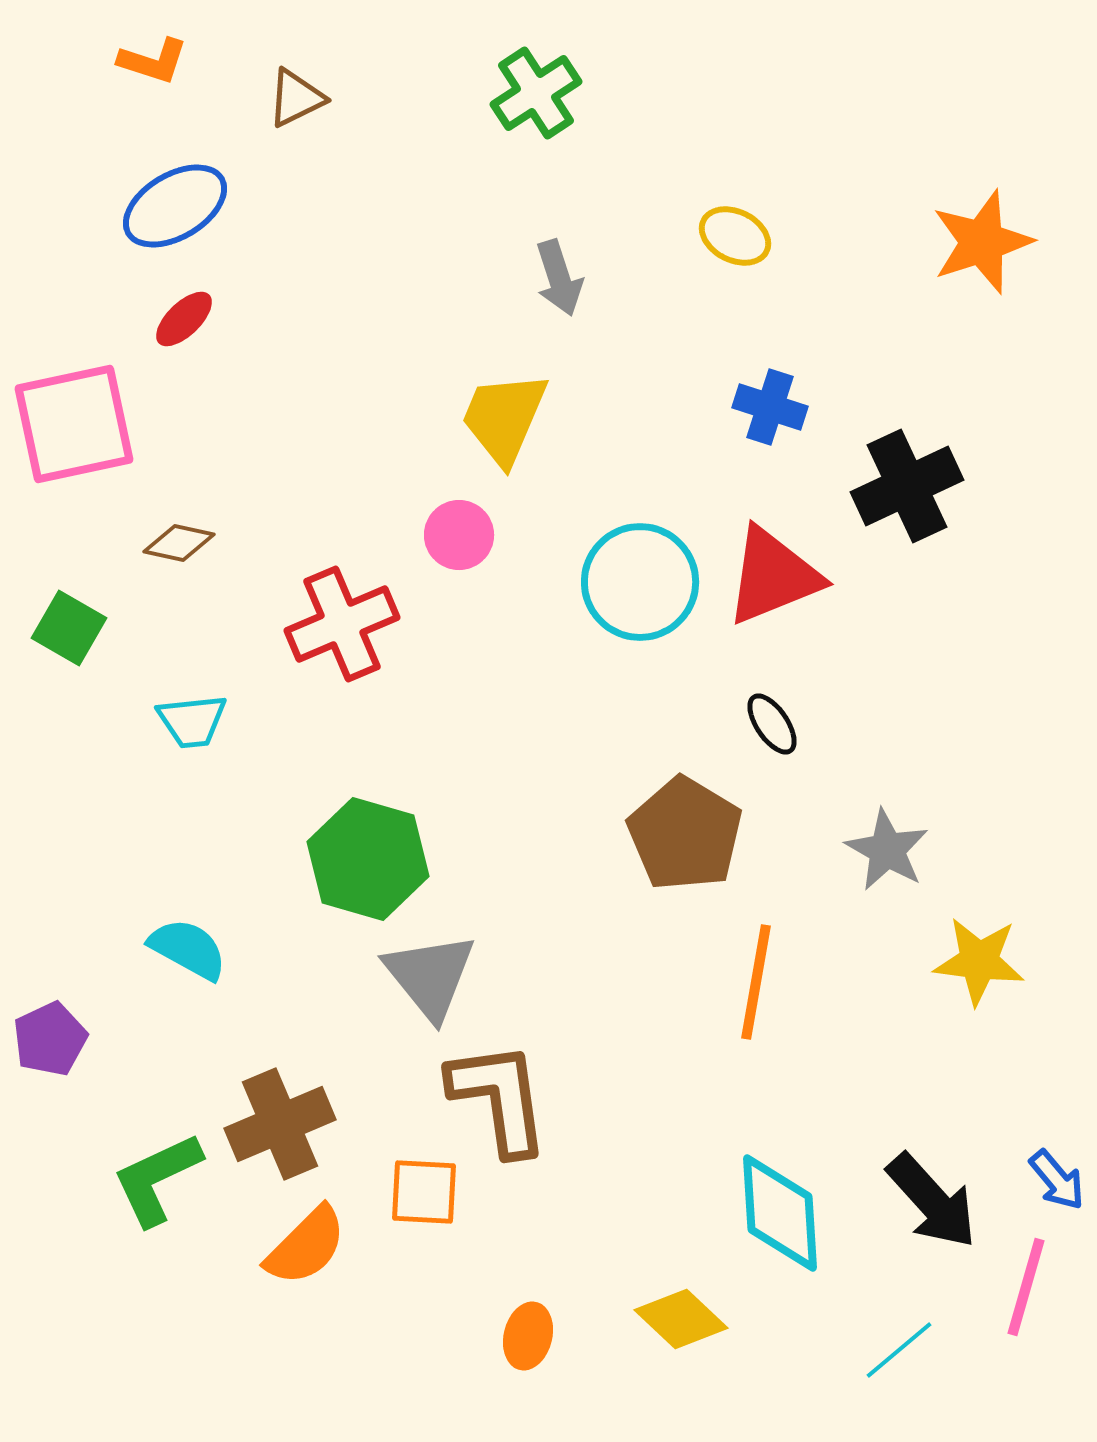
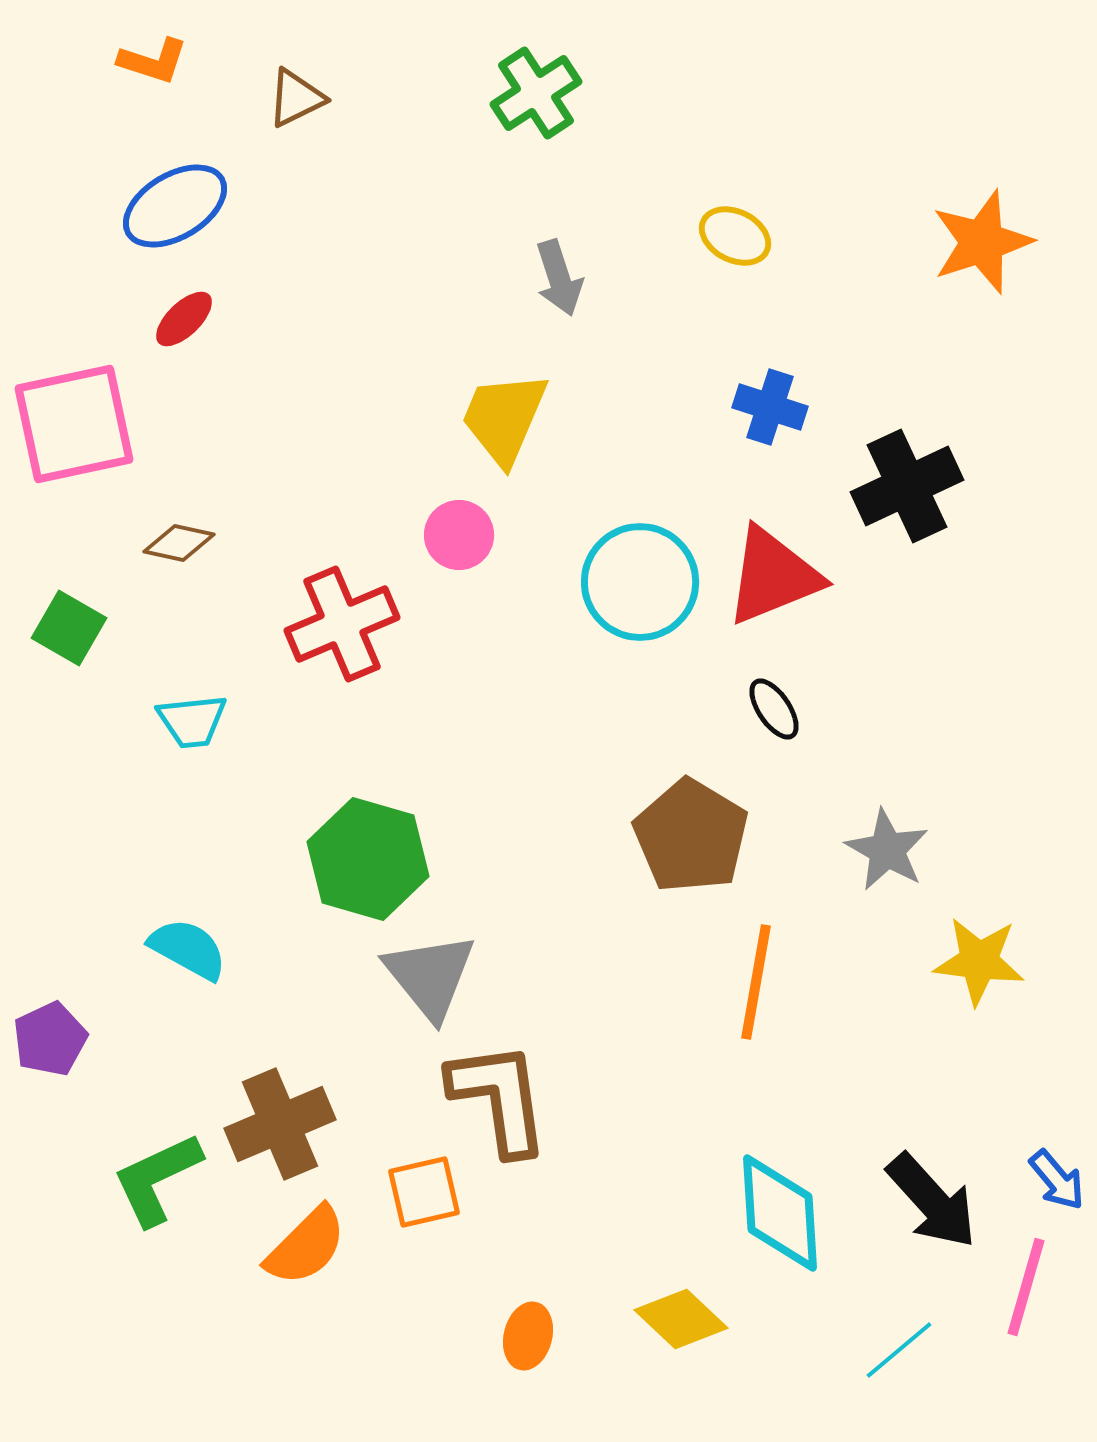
black ellipse: moved 2 px right, 15 px up
brown pentagon: moved 6 px right, 2 px down
orange square: rotated 16 degrees counterclockwise
